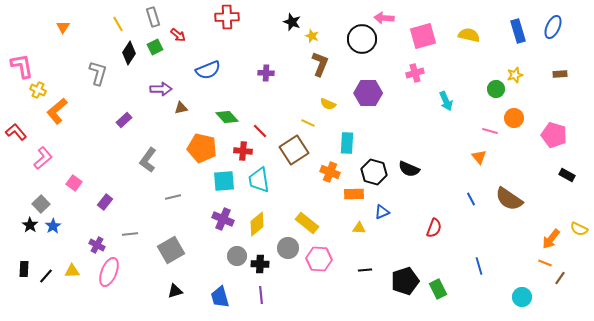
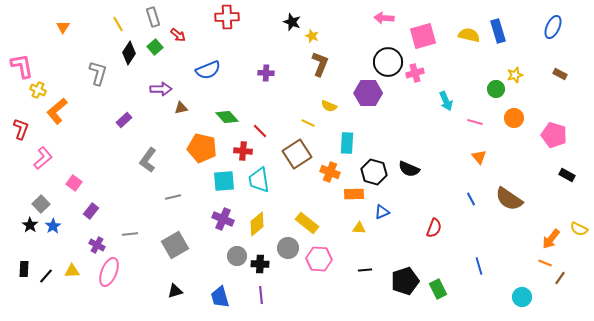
blue rectangle at (518, 31): moved 20 px left
black circle at (362, 39): moved 26 px right, 23 px down
green square at (155, 47): rotated 14 degrees counterclockwise
brown rectangle at (560, 74): rotated 32 degrees clockwise
yellow semicircle at (328, 104): moved 1 px right, 2 px down
pink line at (490, 131): moved 15 px left, 9 px up
red L-shape at (16, 132): moved 5 px right, 3 px up; rotated 60 degrees clockwise
brown square at (294, 150): moved 3 px right, 4 px down
purple rectangle at (105, 202): moved 14 px left, 9 px down
gray square at (171, 250): moved 4 px right, 5 px up
